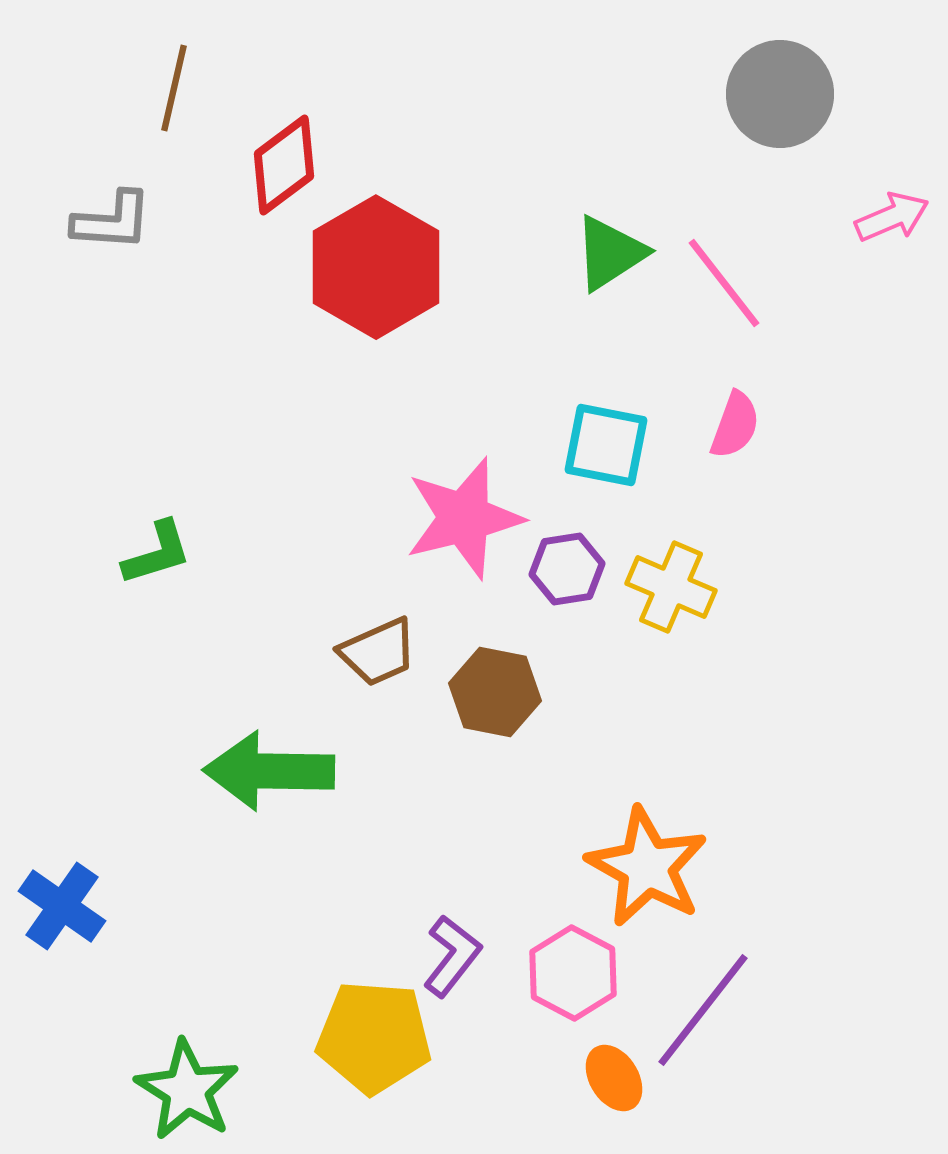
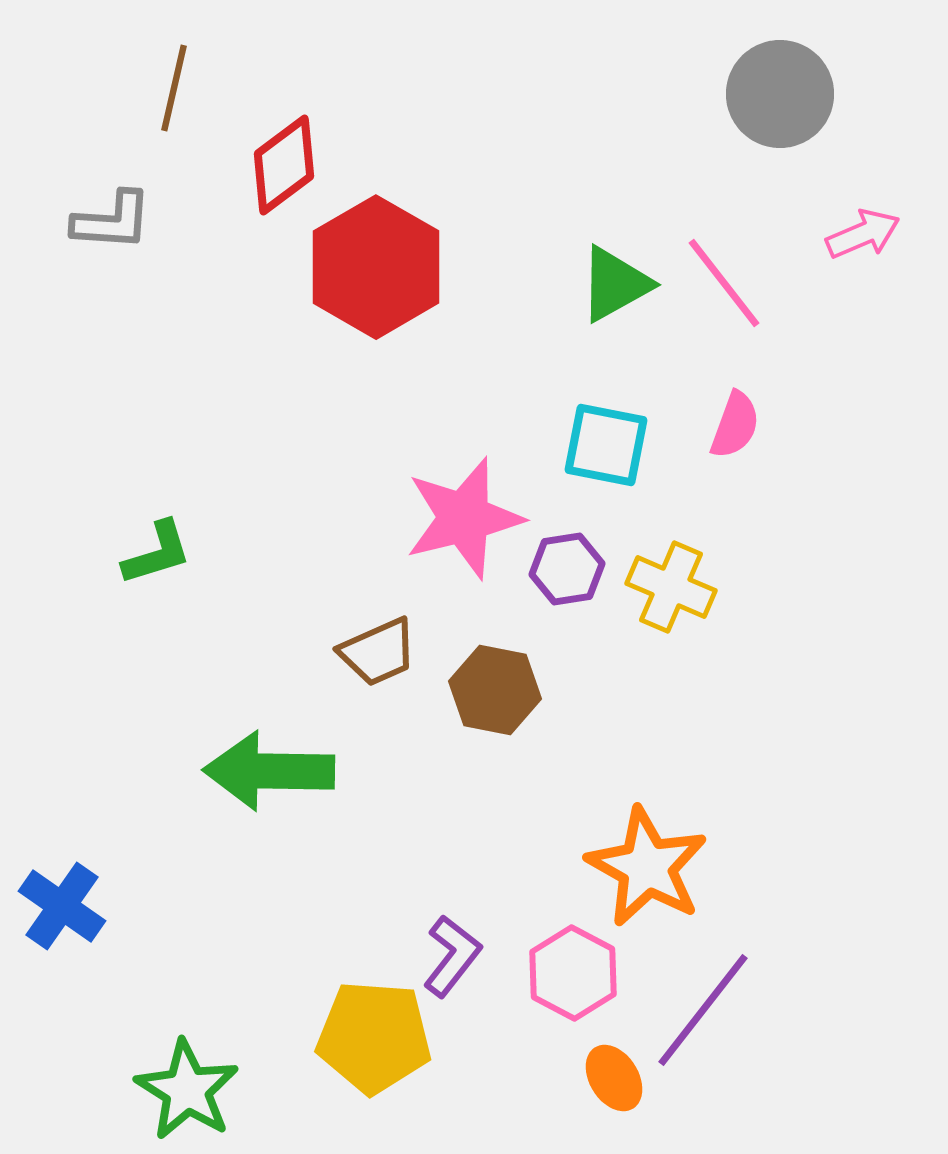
pink arrow: moved 29 px left, 17 px down
green triangle: moved 5 px right, 31 px down; rotated 4 degrees clockwise
brown hexagon: moved 2 px up
